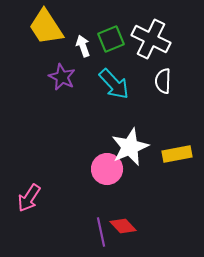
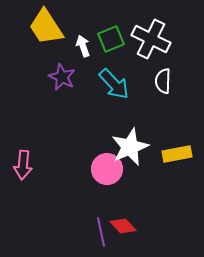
pink arrow: moved 6 px left, 33 px up; rotated 28 degrees counterclockwise
